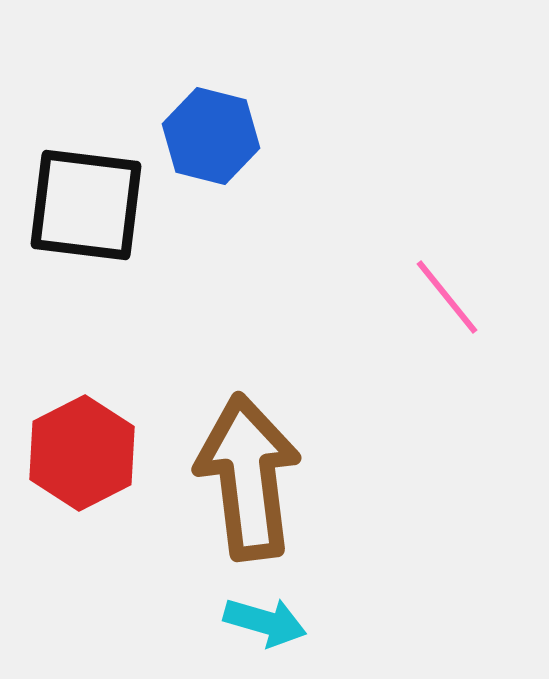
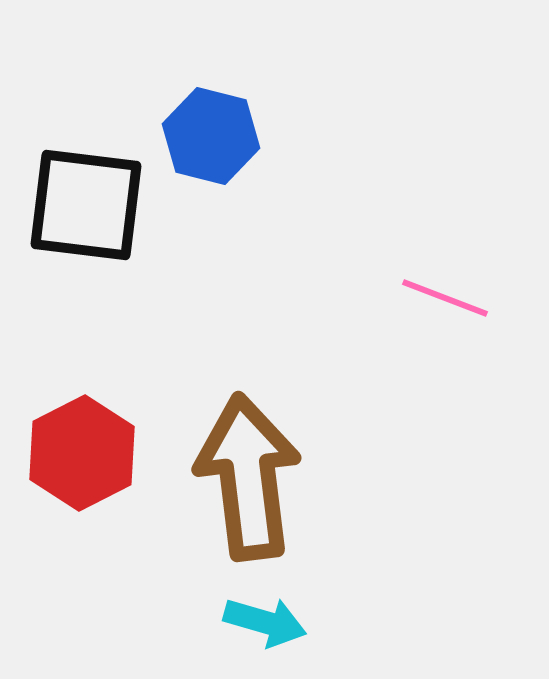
pink line: moved 2 px left, 1 px down; rotated 30 degrees counterclockwise
